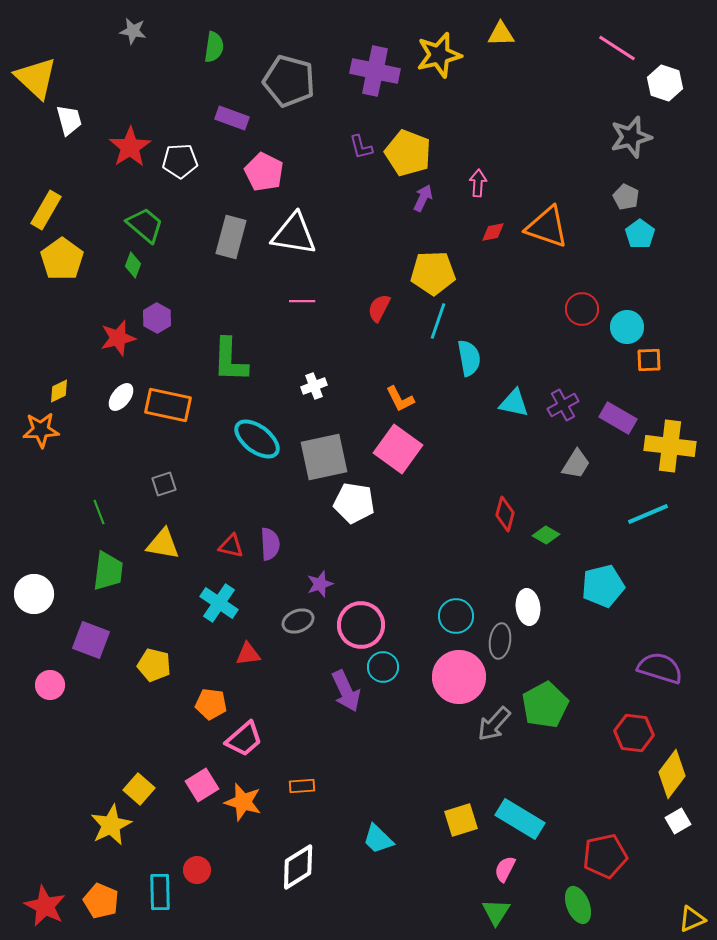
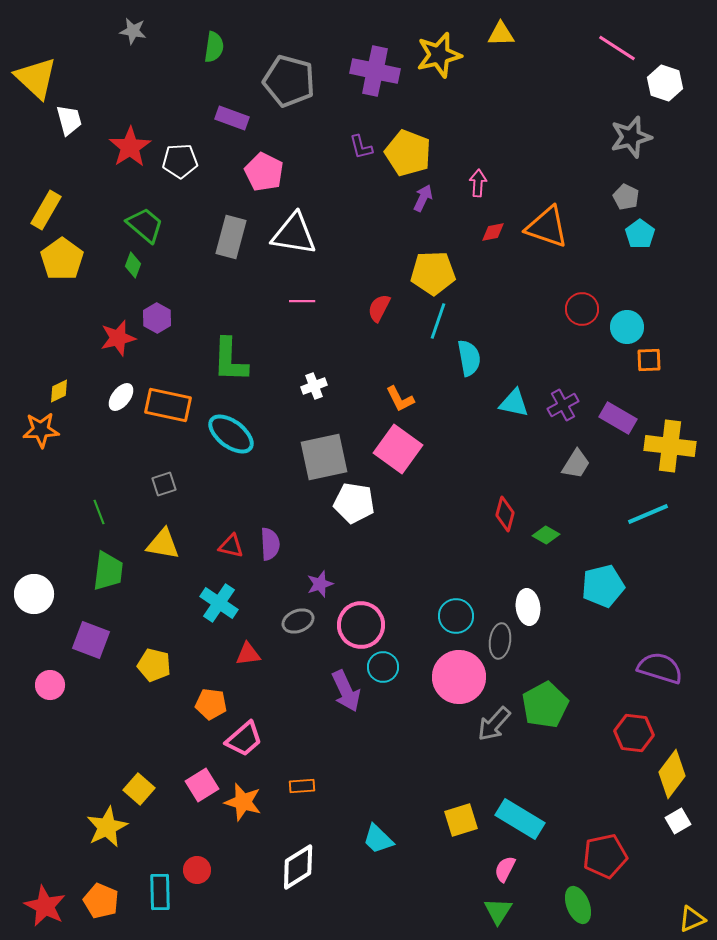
cyan ellipse at (257, 439): moved 26 px left, 5 px up
yellow star at (111, 825): moved 4 px left, 2 px down
green triangle at (496, 912): moved 2 px right, 1 px up
